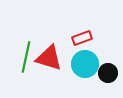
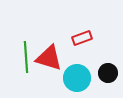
green line: rotated 16 degrees counterclockwise
cyan circle: moved 8 px left, 14 px down
